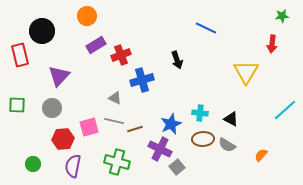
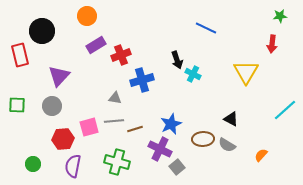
green star: moved 2 px left
gray triangle: rotated 16 degrees counterclockwise
gray circle: moved 2 px up
cyan cross: moved 7 px left, 39 px up; rotated 21 degrees clockwise
gray line: rotated 18 degrees counterclockwise
